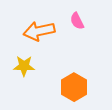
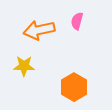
pink semicircle: rotated 42 degrees clockwise
orange arrow: moved 1 px up
